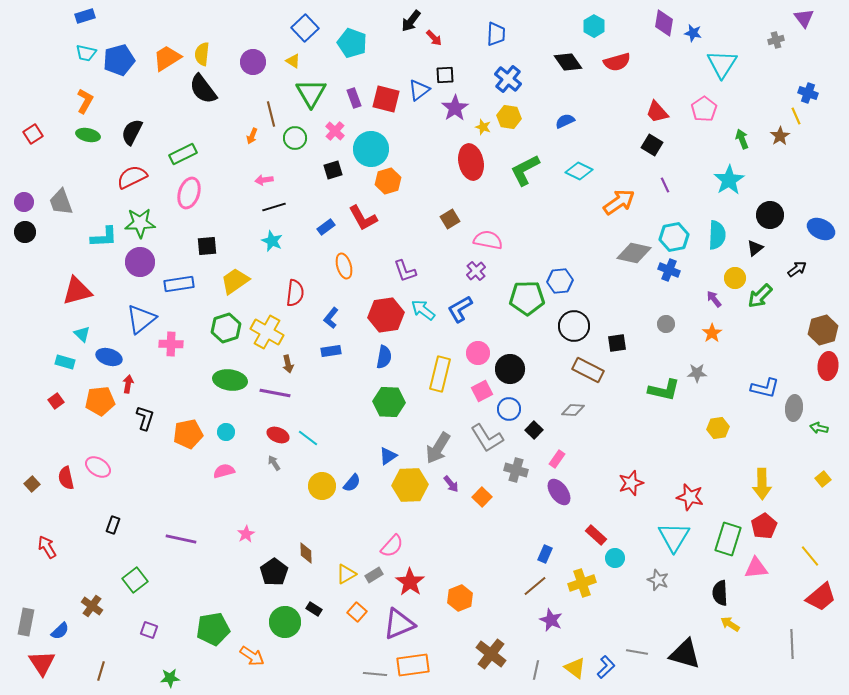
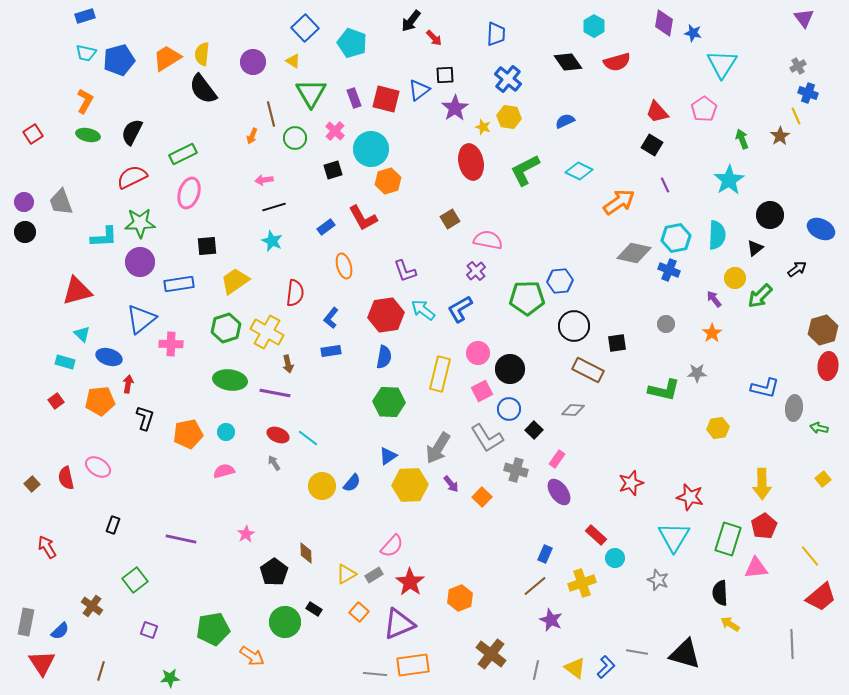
gray cross at (776, 40): moved 22 px right, 26 px down; rotated 14 degrees counterclockwise
cyan hexagon at (674, 237): moved 2 px right, 1 px down
orange square at (357, 612): moved 2 px right
